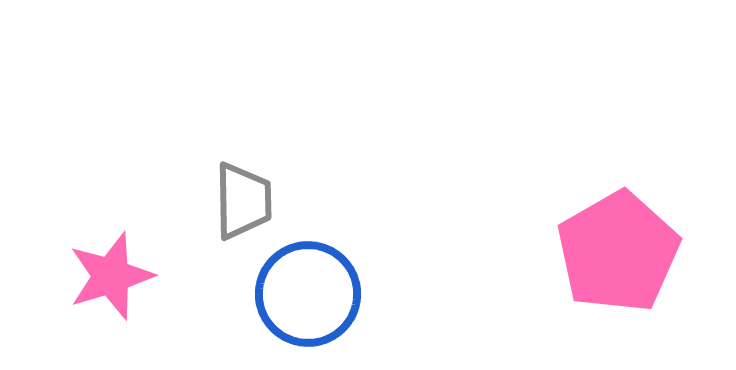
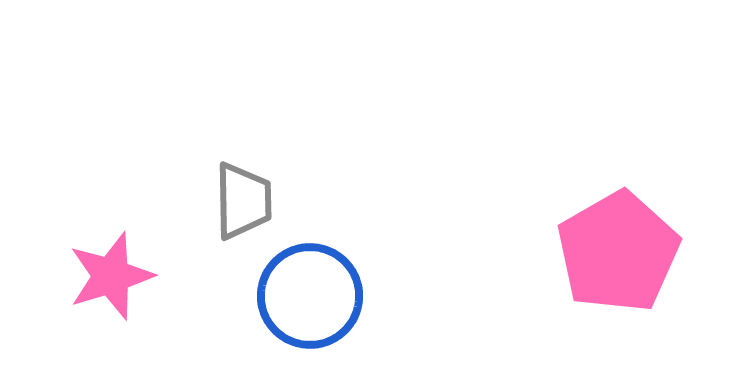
blue circle: moved 2 px right, 2 px down
